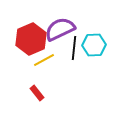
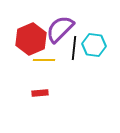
purple semicircle: rotated 20 degrees counterclockwise
cyan hexagon: rotated 10 degrees clockwise
yellow line: rotated 30 degrees clockwise
red rectangle: moved 3 px right; rotated 56 degrees counterclockwise
